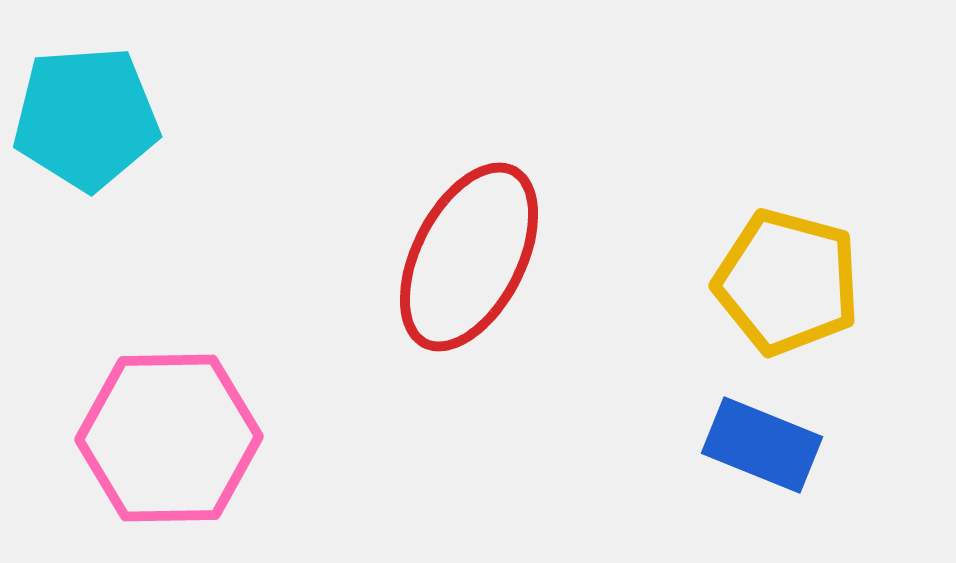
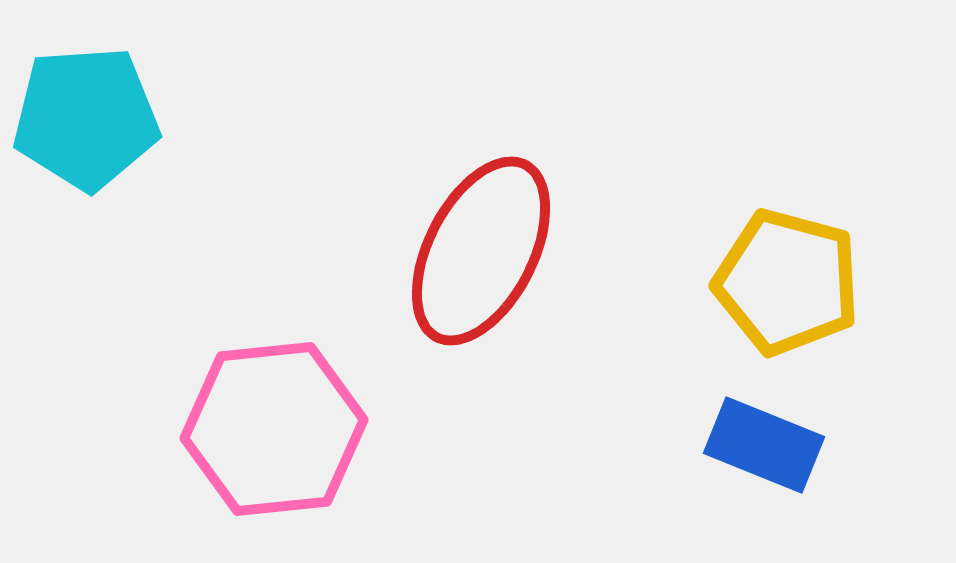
red ellipse: moved 12 px right, 6 px up
pink hexagon: moved 105 px right, 9 px up; rotated 5 degrees counterclockwise
blue rectangle: moved 2 px right
